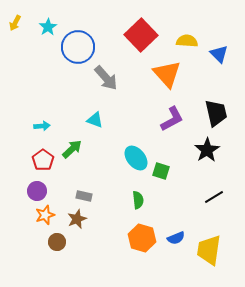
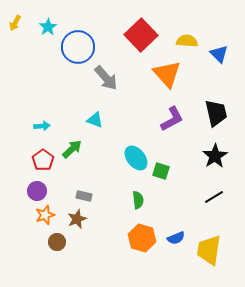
black star: moved 8 px right, 6 px down
